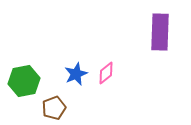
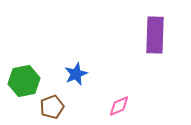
purple rectangle: moved 5 px left, 3 px down
pink diamond: moved 13 px right, 33 px down; rotated 15 degrees clockwise
brown pentagon: moved 2 px left, 1 px up
